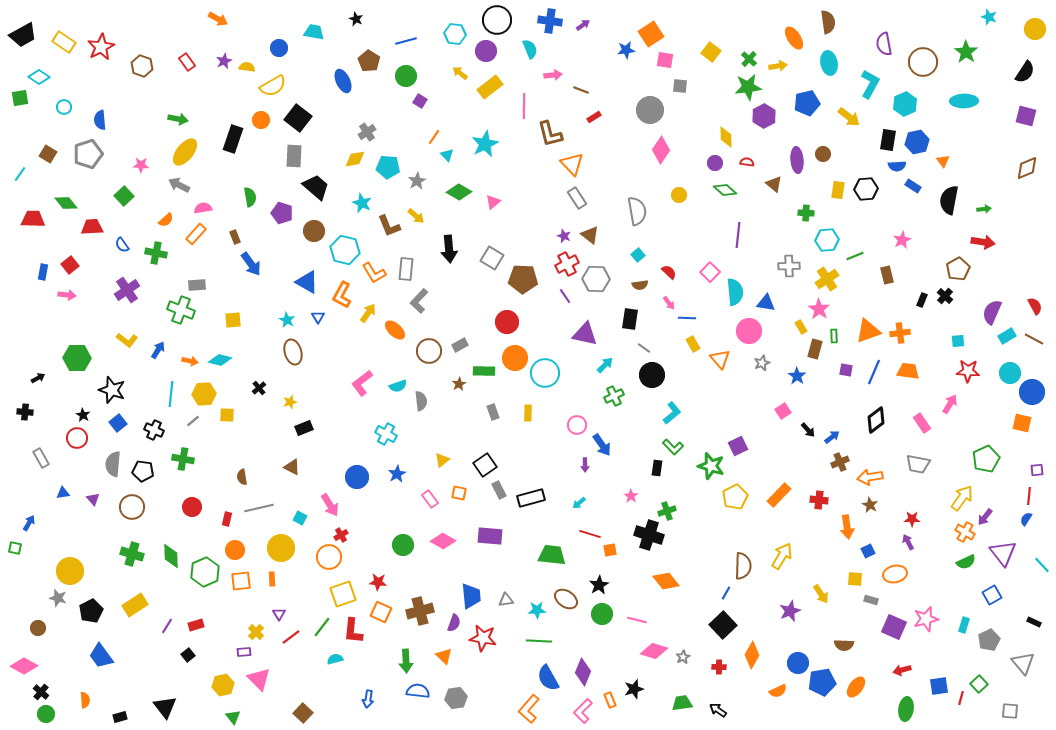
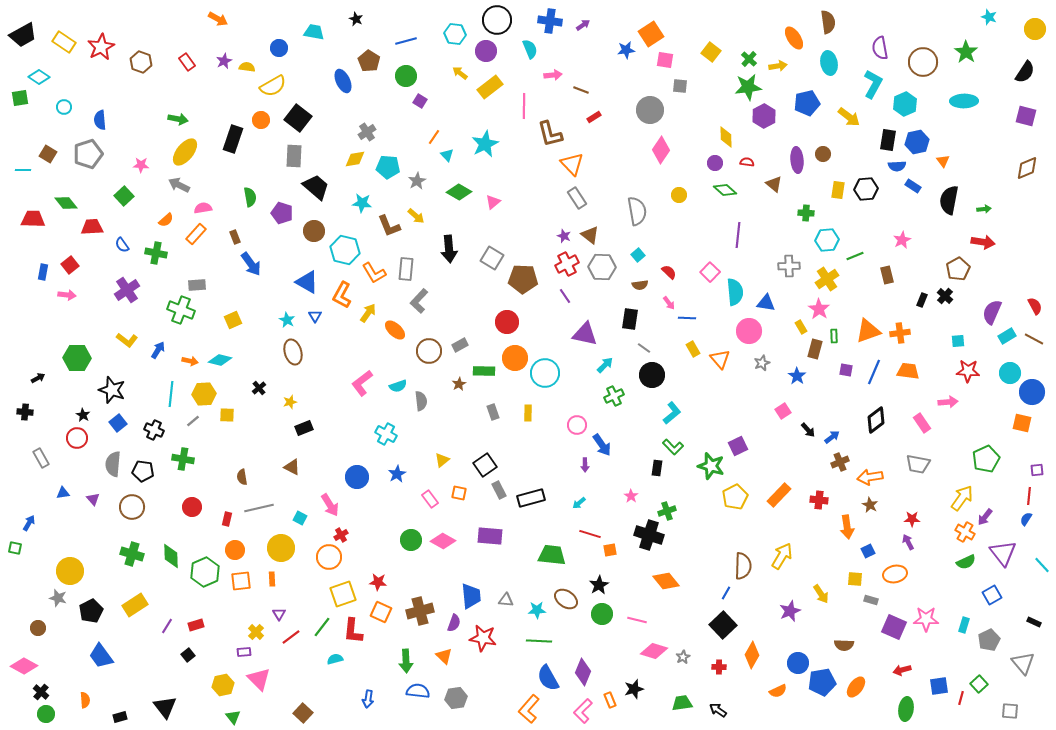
purple semicircle at (884, 44): moved 4 px left, 4 px down
brown hexagon at (142, 66): moved 1 px left, 4 px up
cyan L-shape at (870, 84): moved 3 px right
cyan line at (20, 174): moved 3 px right, 4 px up; rotated 56 degrees clockwise
cyan star at (362, 203): rotated 18 degrees counterclockwise
gray hexagon at (596, 279): moved 6 px right, 12 px up
blue triangle at (318, 317): moved 3 px left, 1 px up
yellow square at (233, 320): rotated 18 degrees counterclockwise
yellow rectangle at (693, 344): moved 5 px down
pink arrow at (950, 404): moved 2 px left, 2 px up; rotated 54 degrees clockwise
green circle at (403, 545): moved 8 px right, 5 px up
gray triangle at (506, 600): rotated 14 degrees clockwise
pink star at (926, 619): rotated 15 degrees clockwise
